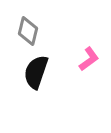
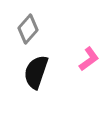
gray diamond: moved 2 px up; rotated 28 degrees clockwise
